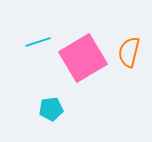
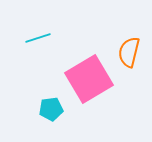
cyan line: moved 4 px up
pink square: moved 6 px right, 21 px down
